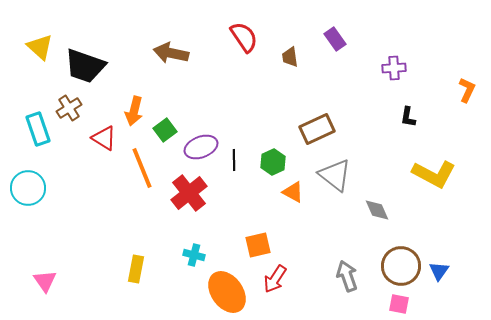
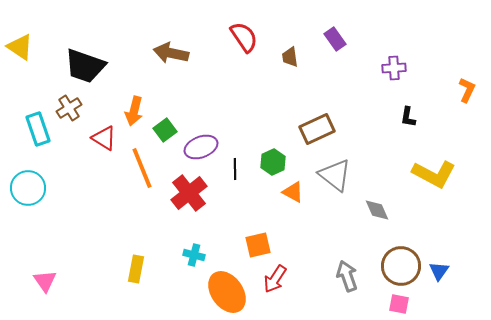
yellow triangle: moved 20 px left; rotated 8 degrees counterclockwise
black line: moved 1 px right, 9 px down
